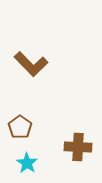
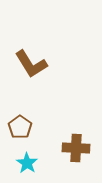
brown L-shape: rotated 12 degrees clockwise
brown cross: moved 2 px left, 1 px down
